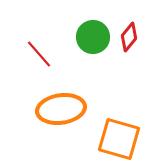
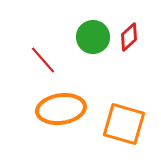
red diamond: rotated 8 degrees clockwise
red line: moved 4 px right, 6 px down
orange square: moved 5 px right, 15 px up
